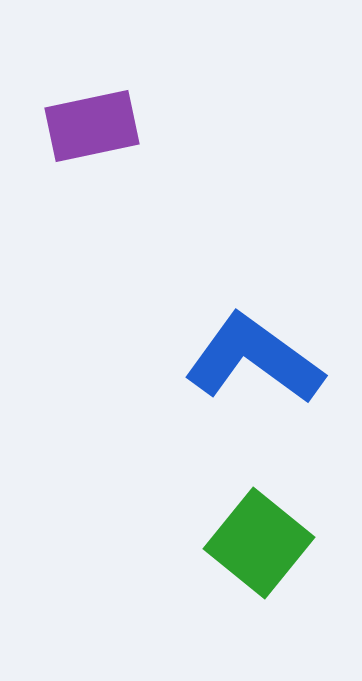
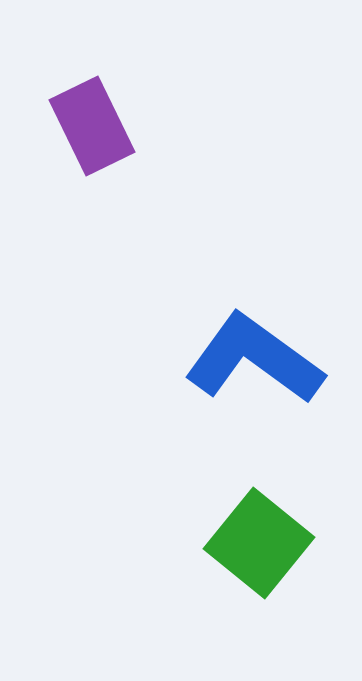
purple rectangle: rotated 76 degrees clockwise
